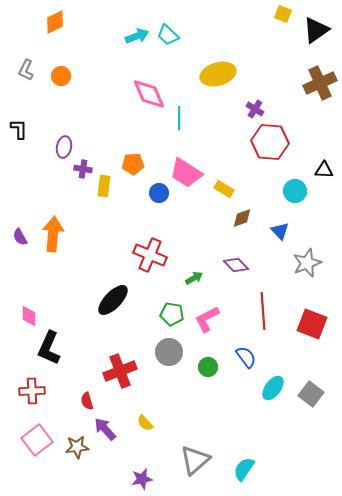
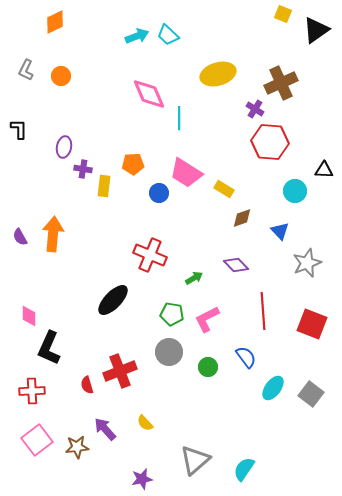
brown cross at (320, 83): moved 39 px left
red semicircle at (87, 401): moved 16 px up
